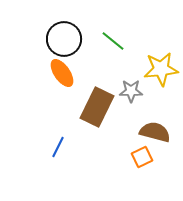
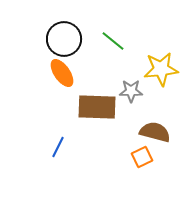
brown rectangle: rotated 66 degrees clockwise
